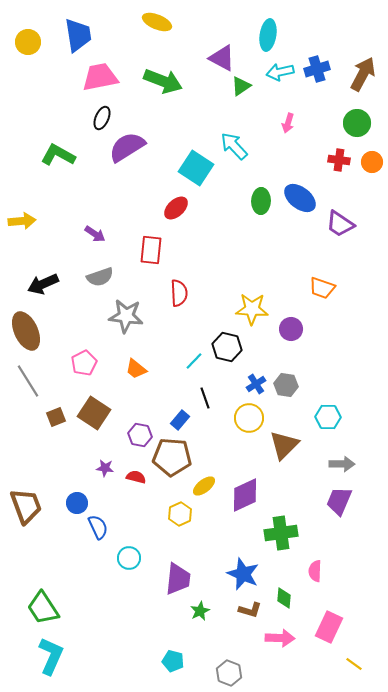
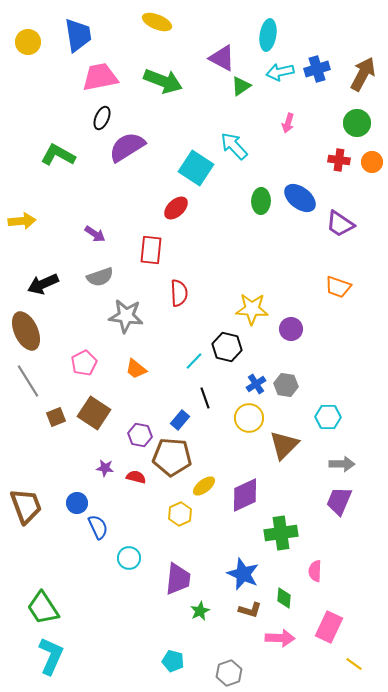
orange trapezoid at (322, 288): moved 16 px right, 1 px up
gray hexagon at (229, 673): rotated 20 degrees clockwise
